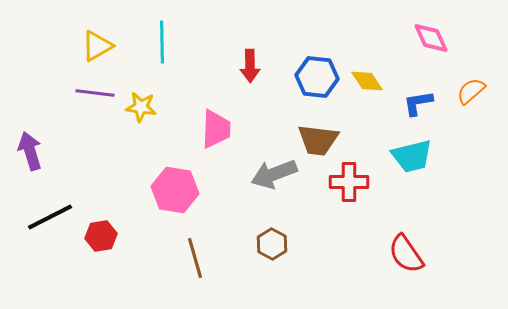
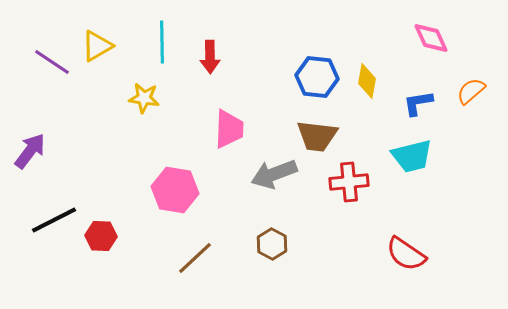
red arrow: moved 40 px left, 9 px up
yellow diamond: rotated 44 degrees clockwise
purple line: moved 43 px left, 31 px up; rotated 27 degrees clockwise
yellow star: moved 3 px right, 9 px up
pink trapezoid: moved 13 px right
brown trapezoid: moved 1 px left, 4 px up
purple arrow: rotated 54 degrees clockwise
red cross: rotated 6 degrees counterclockwise
black line: moved 4 px right, 3 px down
red hexagon: rotated 12 degrees clockwise
red semicircle: rotated 21 degrees counterclockwise
brown line: rotated 63 degrees clockwise
